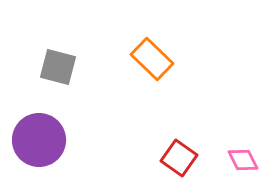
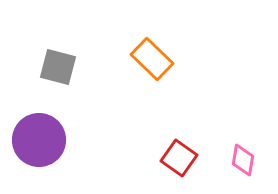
pink diamond: rotated 36 degrees clockwise
